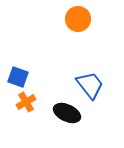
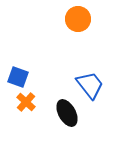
orange cross: rotated 18 degrees counterclockwise
black ellipse: rotated 36 degrees clockwise
